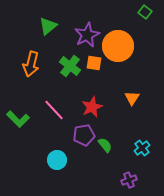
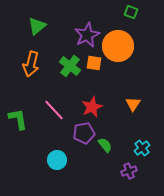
green square: moved 14 px left; rotated 16 degrees counterclockwise
green triangle: moved 11 px left
orange triangle: moved 1 px right, 6 px down
green L-shape: rotated 145 degrees counterclockwise
purple pentagon: moved 2 px up
purple cross: moved 9 px up
